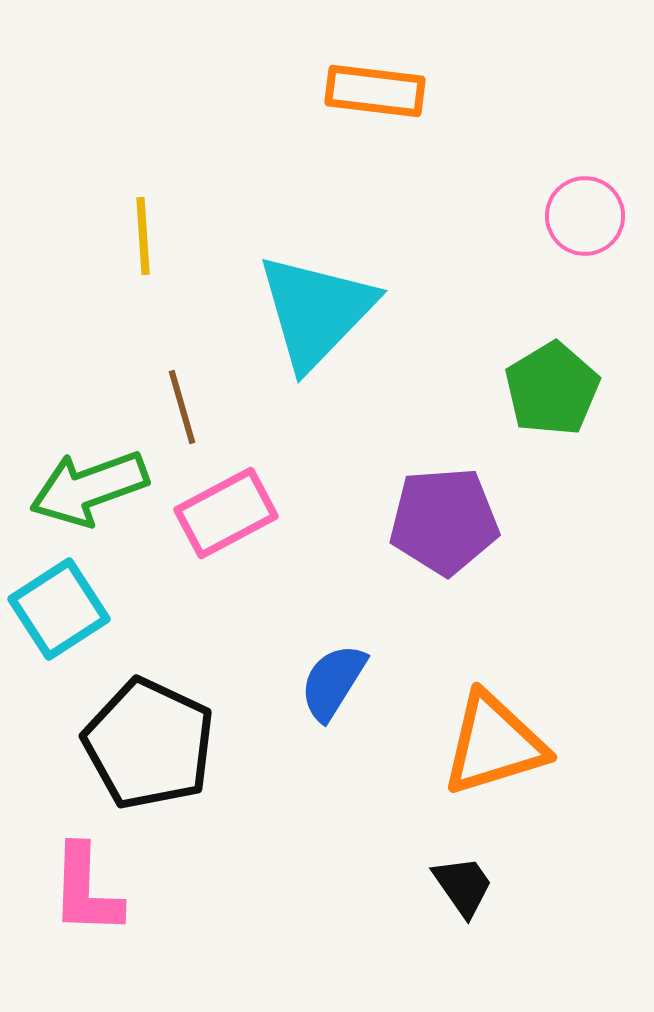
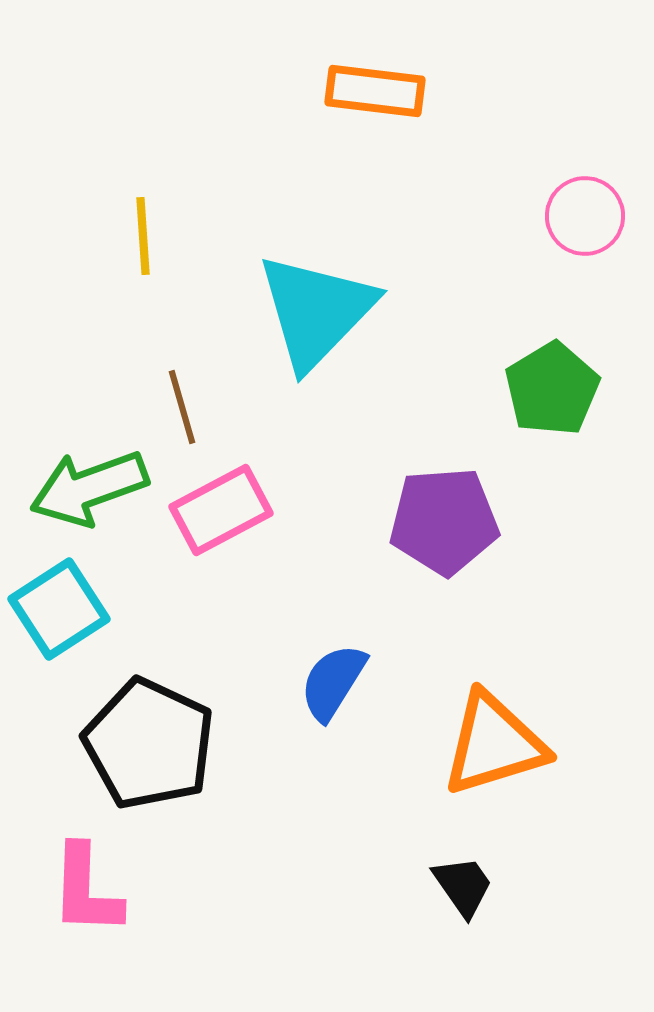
pink rectangle: moved 5 px left, 3 px up
